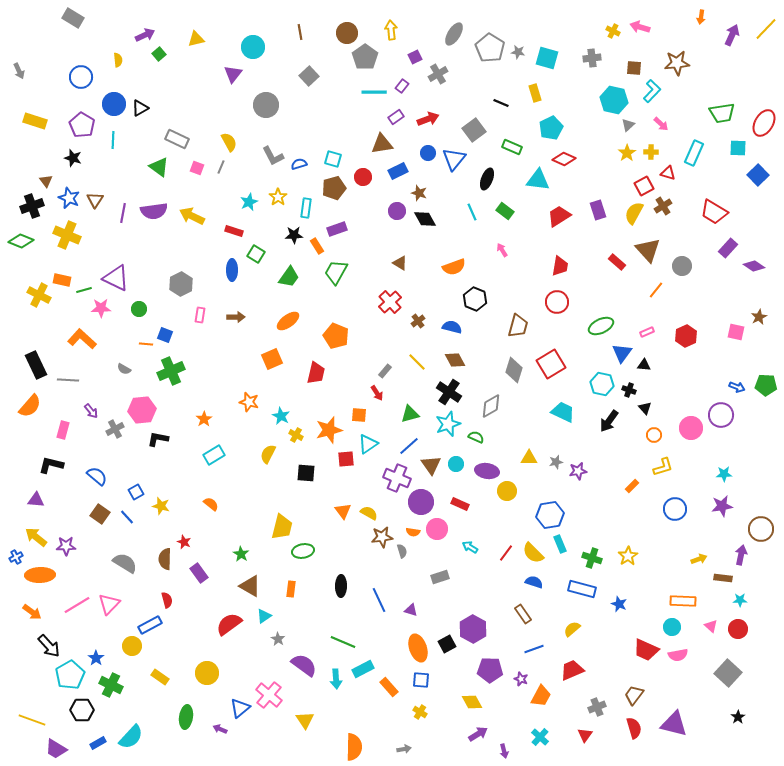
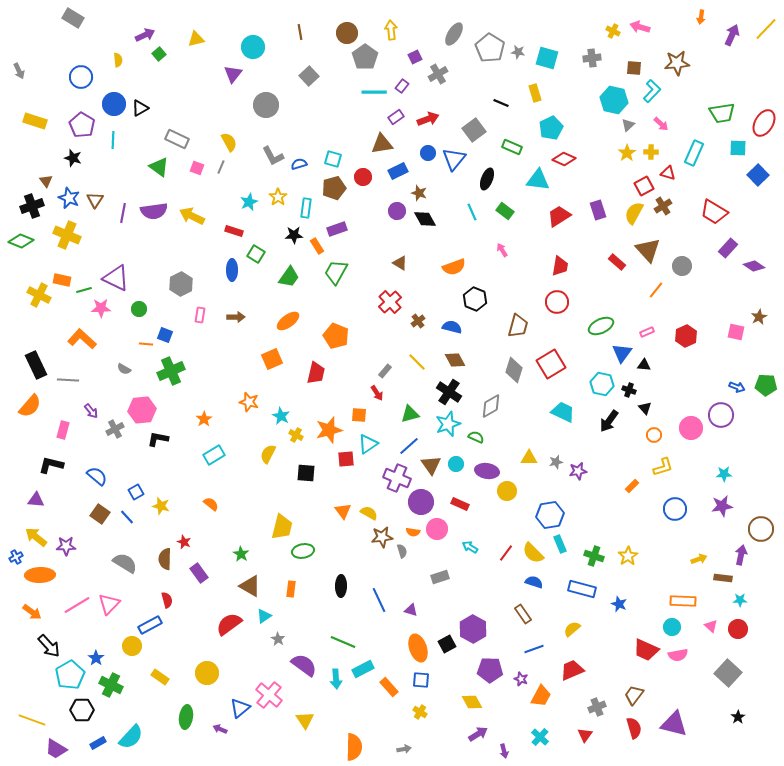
green cross at (592, 558): moved 2 px right, 2 px up
